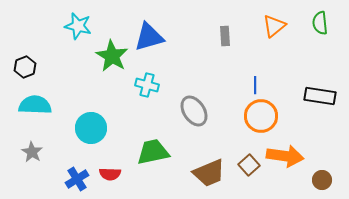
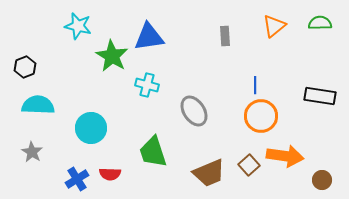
green semicircle: rotated 95 degrees clockwise
blue triangle: rotated 8 degrees clockwise
cyan semicircle: moved 3 px right
green trapezoid: rotated 96 degrees counterclockwise
